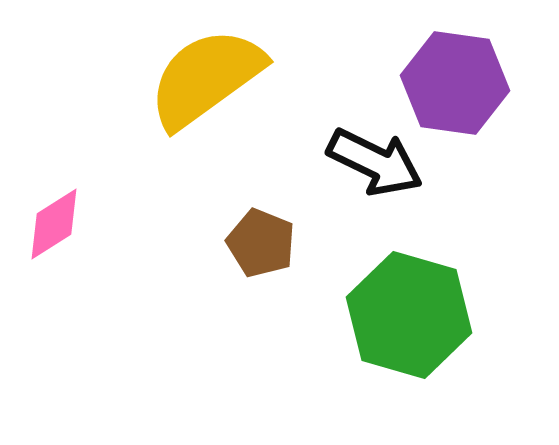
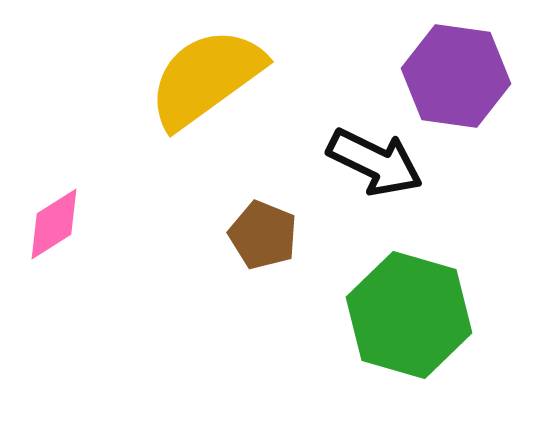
purple hexagon: moved 1 px right, 7 px up
brown pentagon: moved 2 px right, 8 px up
